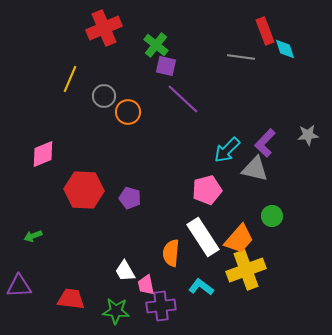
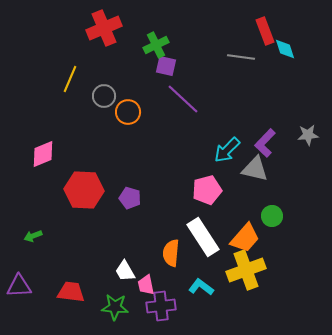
green cross: rotated 25 degrees clockwise
orange trapezoid: moved 6 px right, 1 px up
red trapezoid: moved 7 px up
green star: moved 1 px left, 4 px up
